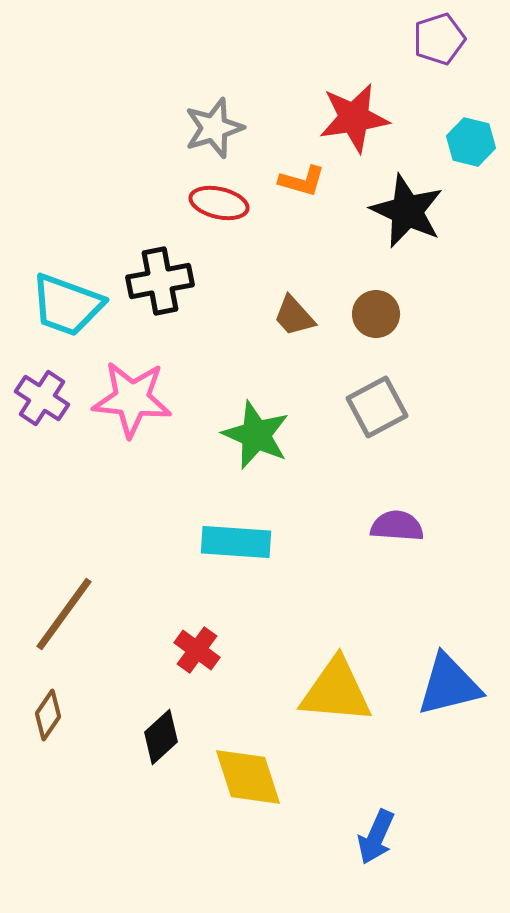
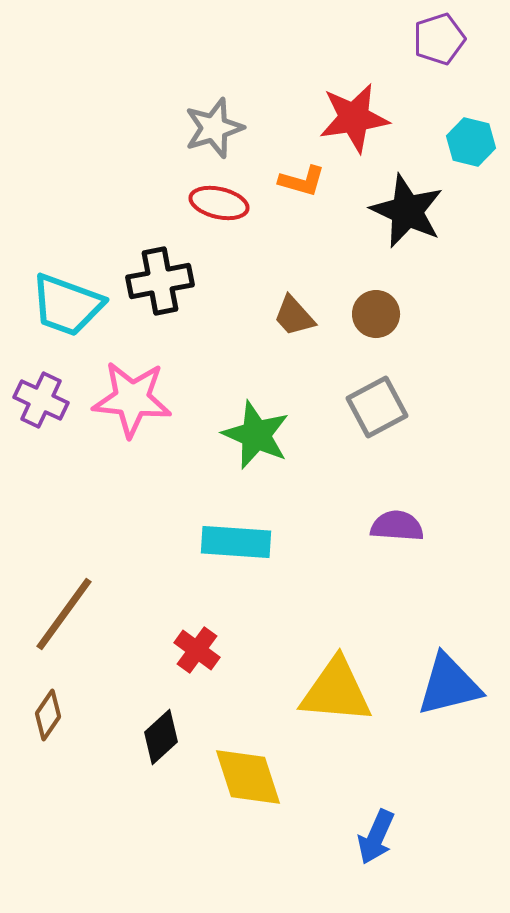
purple cross: moved 1 px left, 2 px down; rotated 8 degrees counterclockwise
